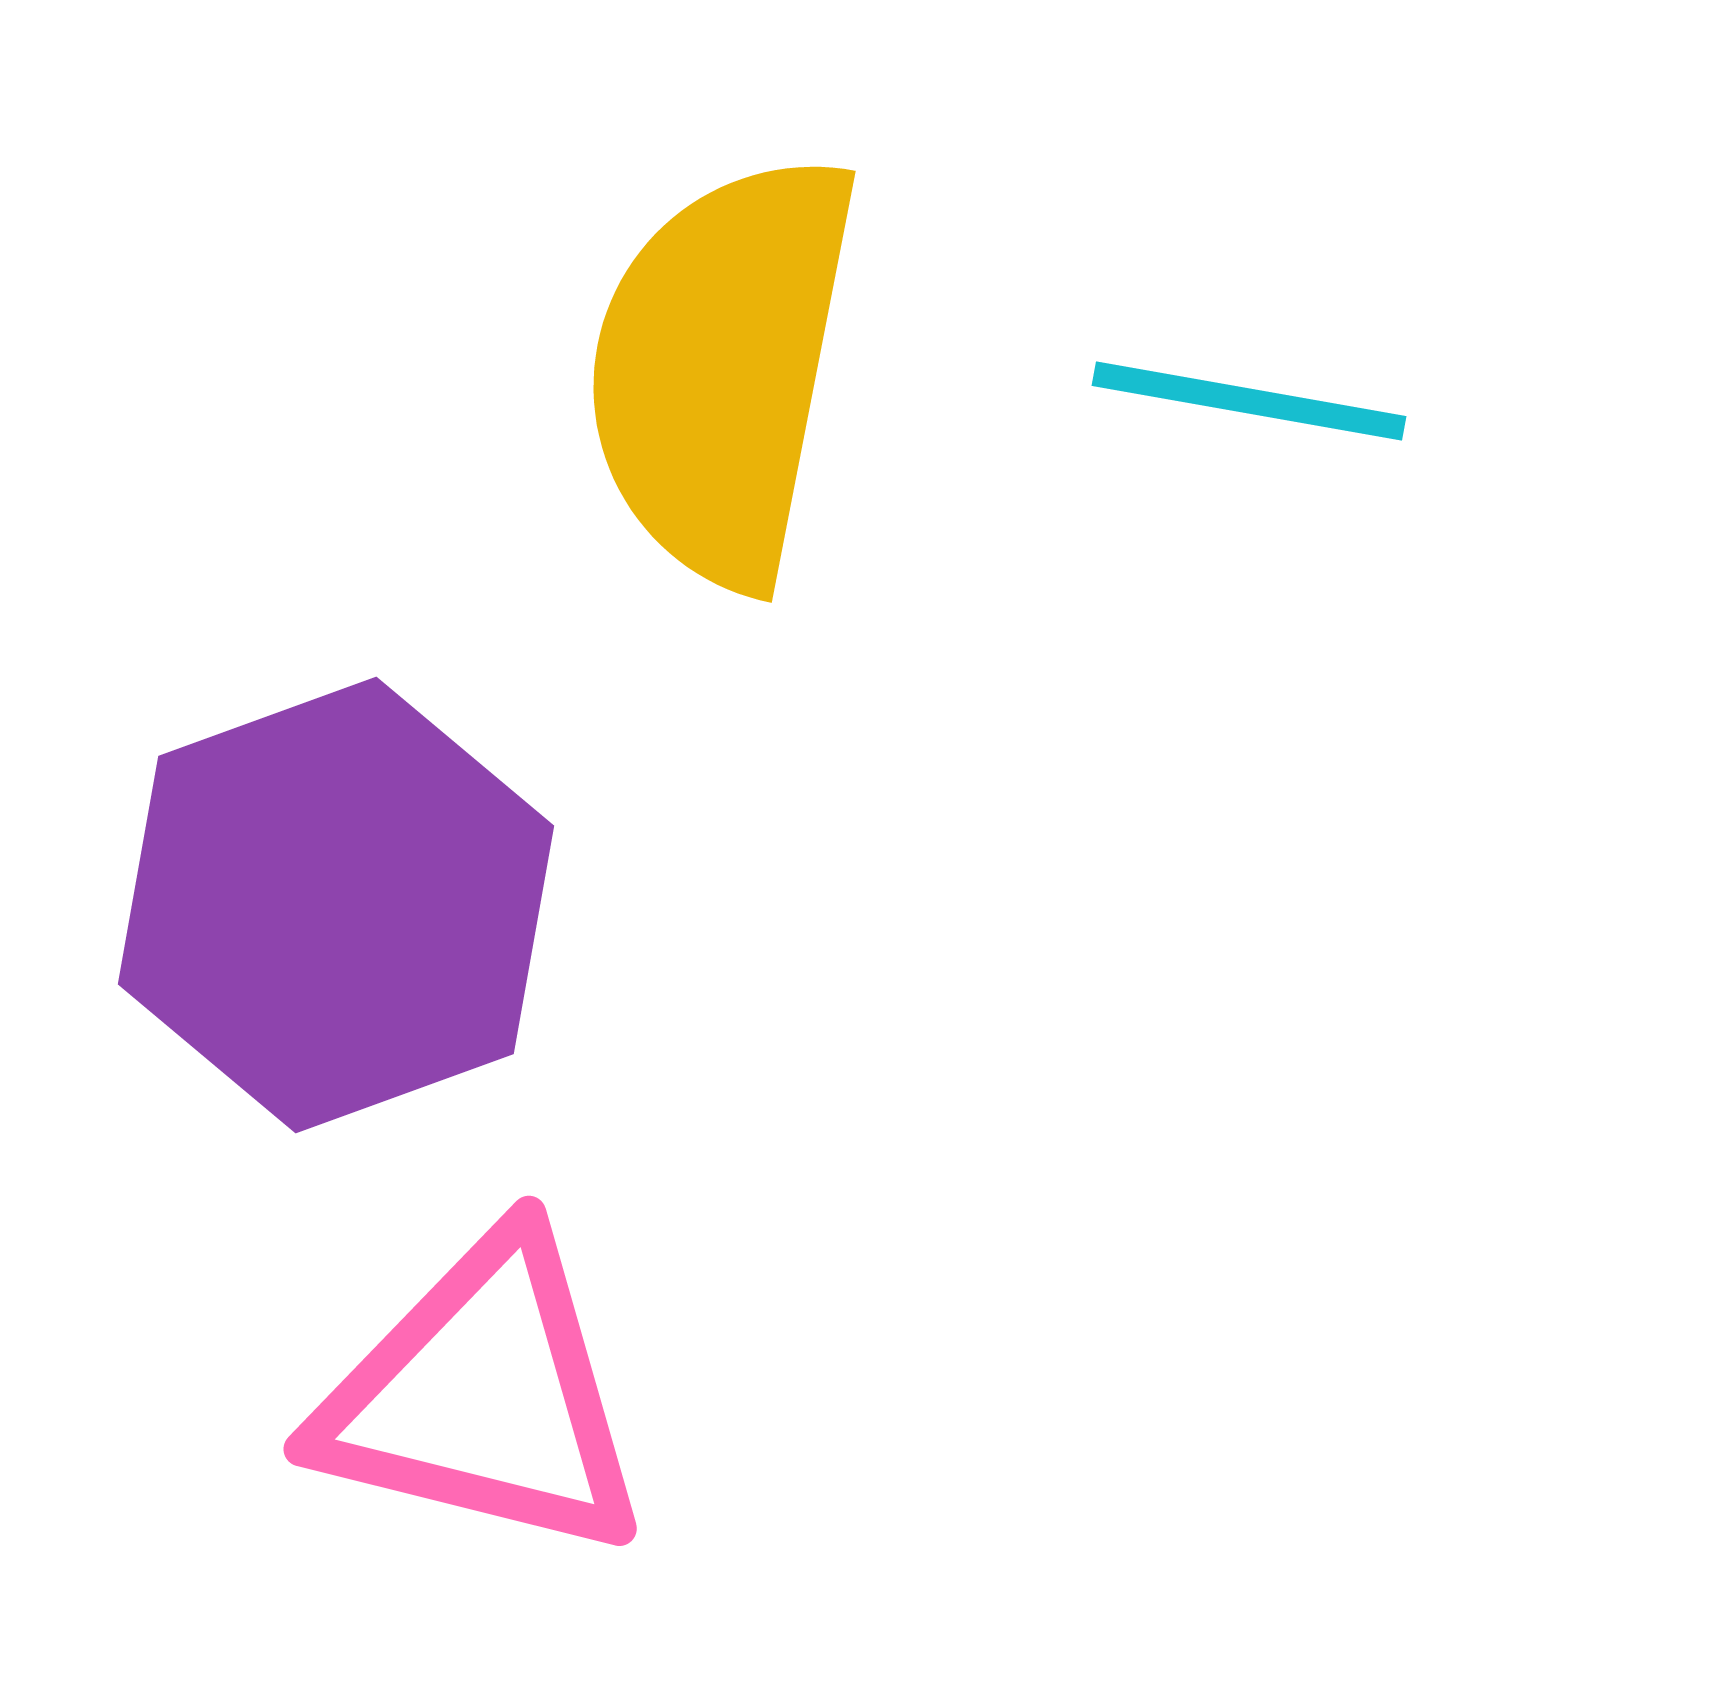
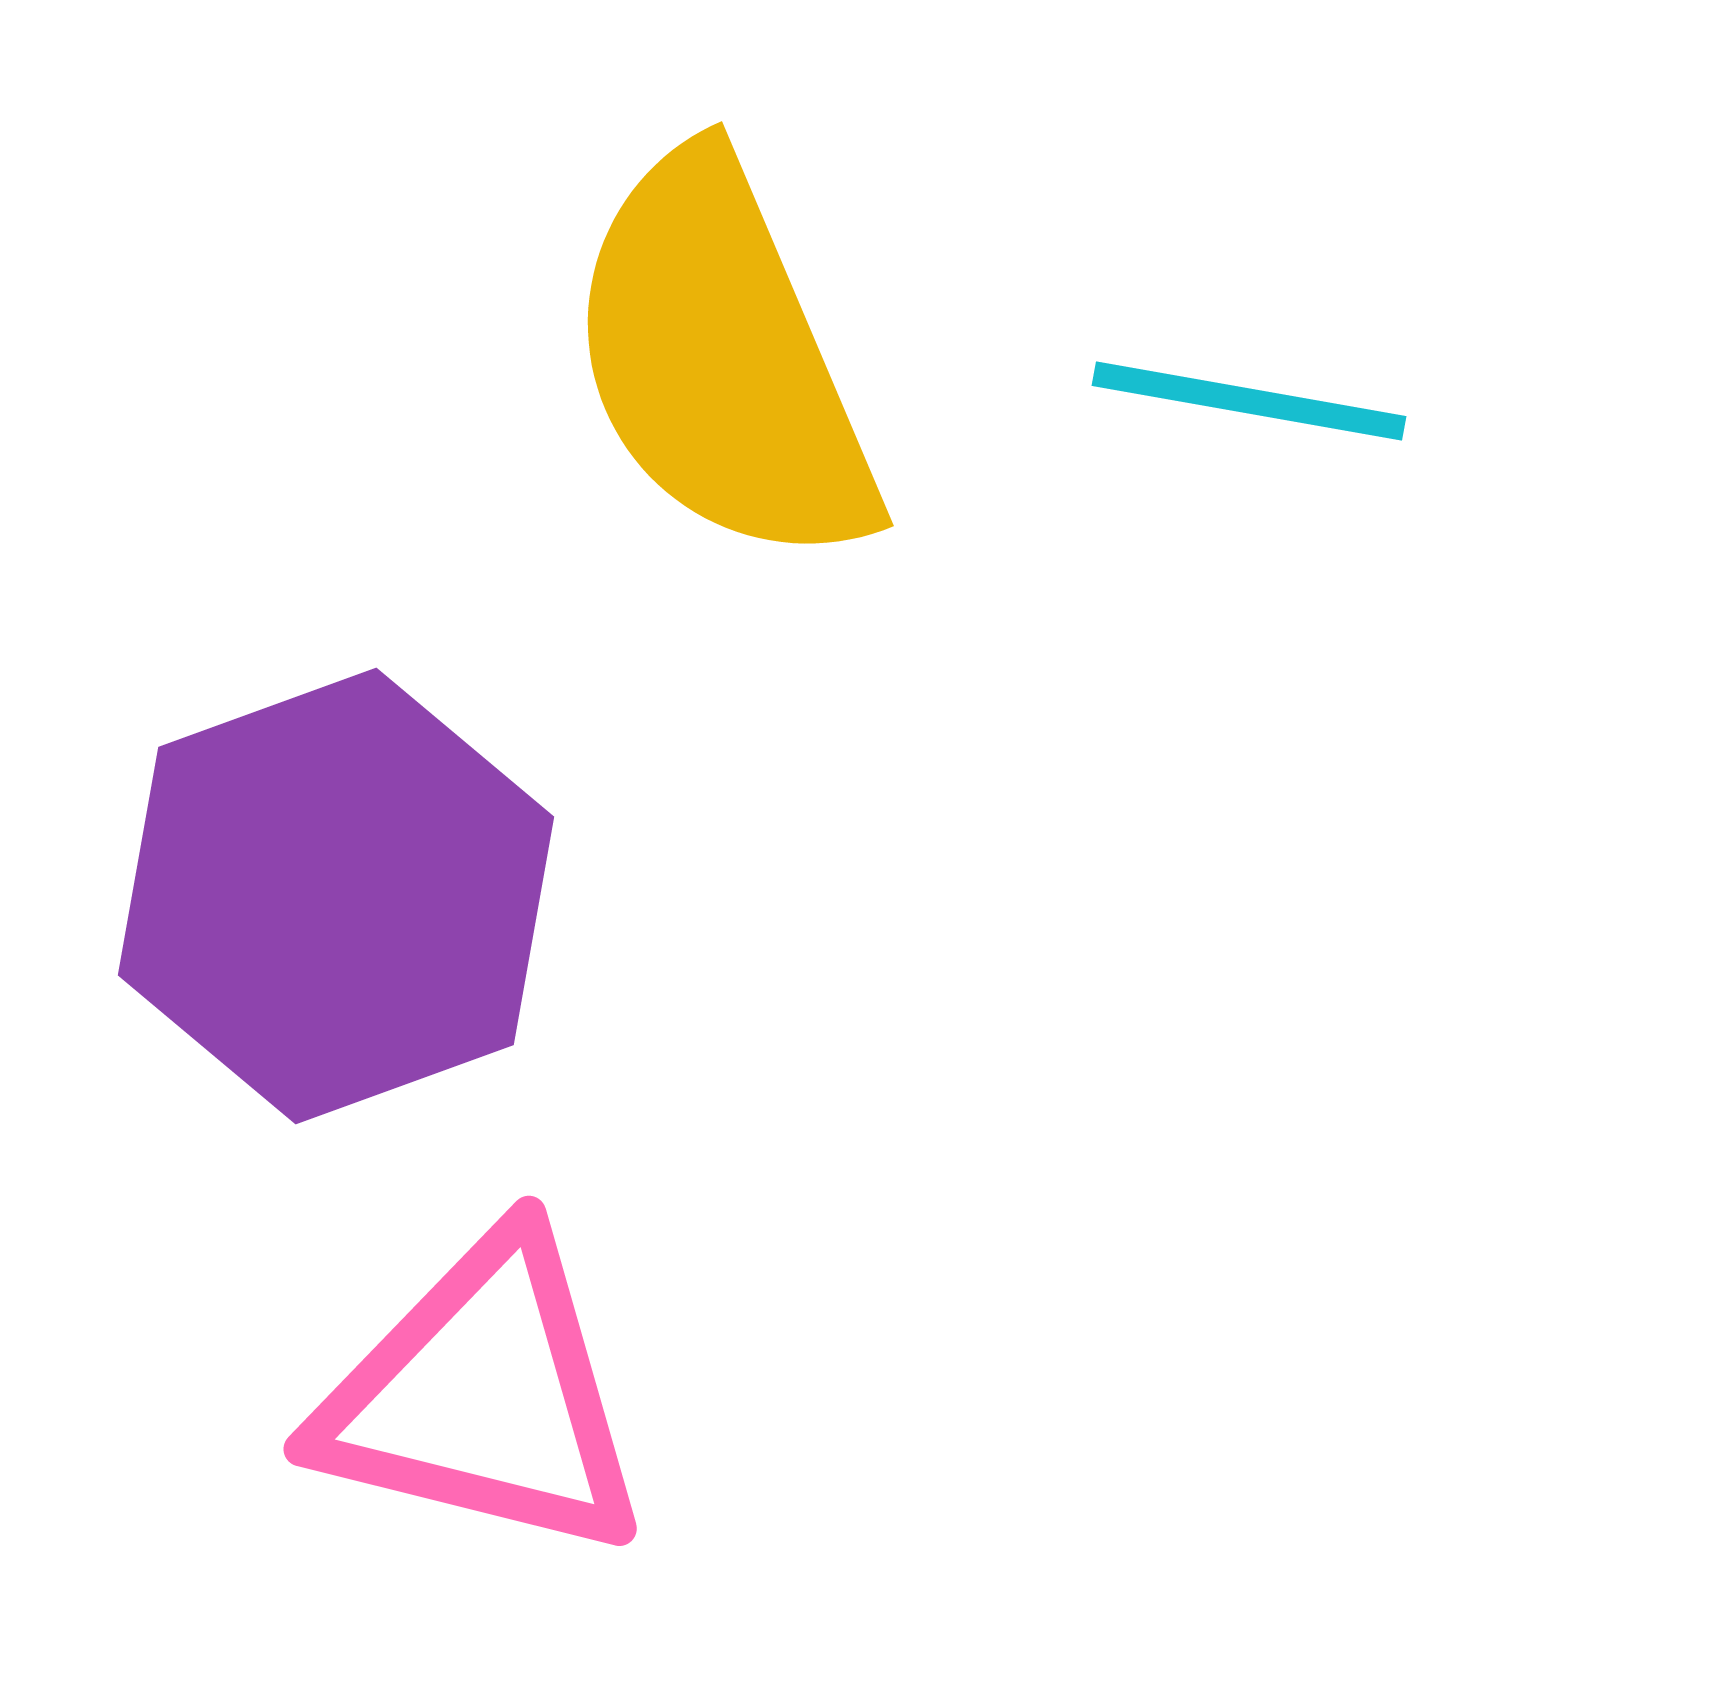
yellow semicircle: moved 9 px up; rotated 34 degrees counterclockwise
purple hexagon: moved 9 px up
